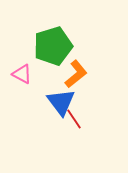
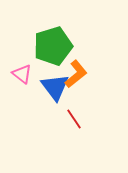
pink triangle: rotated 10 degrees clockwise
blue triangle: moved 6 px left, 15 px up
